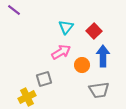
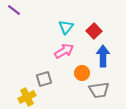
pink arrow: moved 3 px right, 1 px up
orange circle: moved 8 px down
